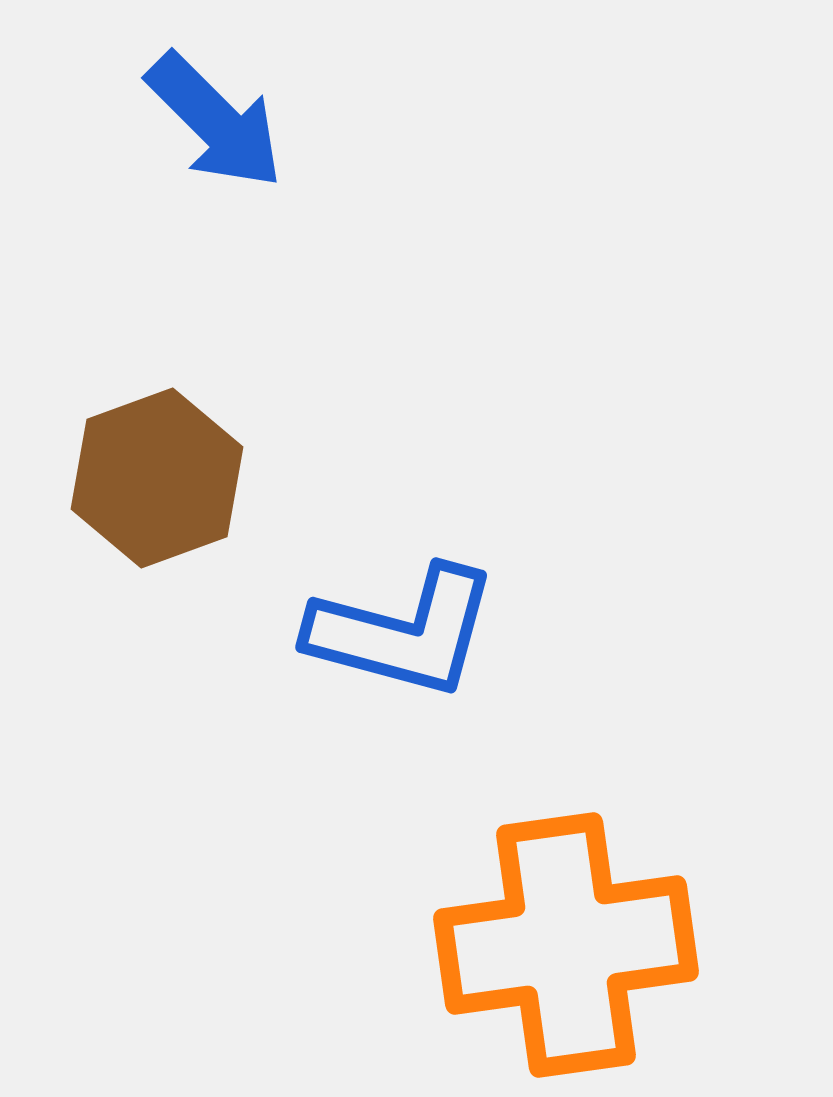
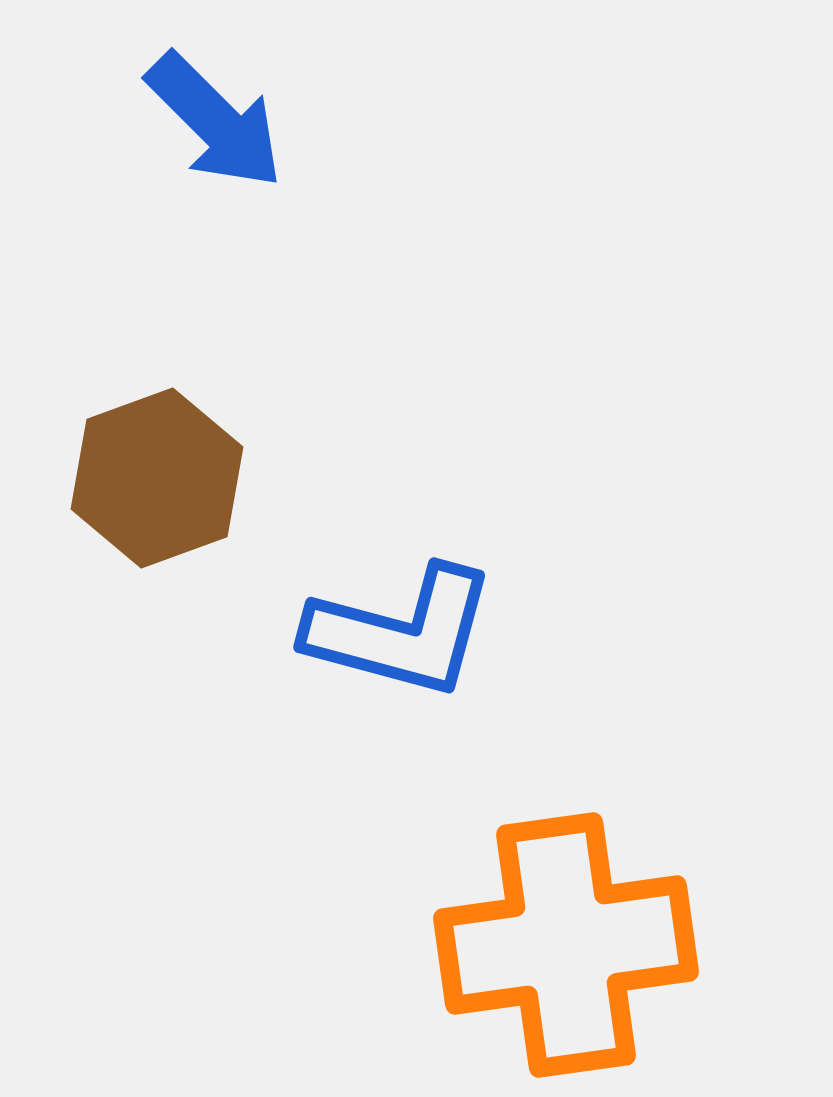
blue L-shape: moved 2 px left
